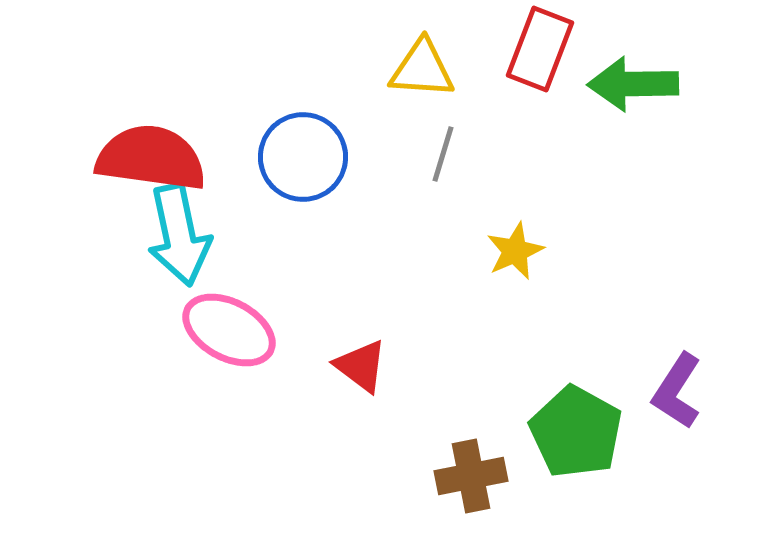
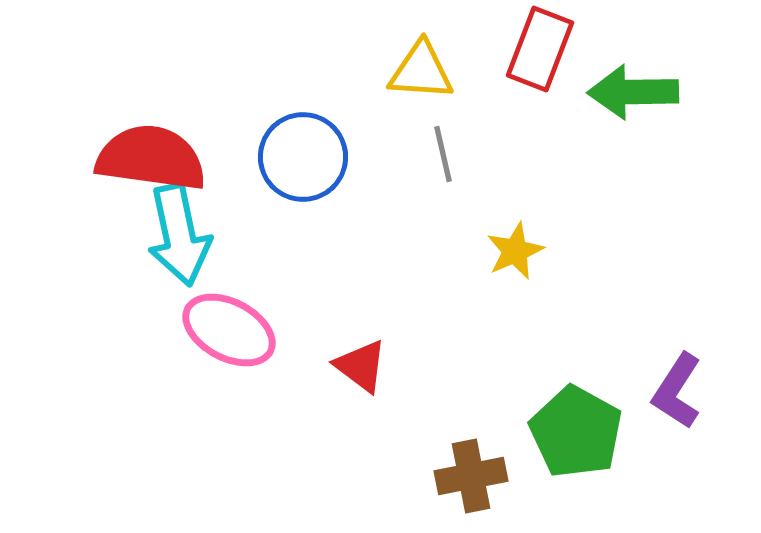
yellow triangle: moved 1 px left, 2 px down
green arrow: moved 8 px down
gray line: rotated 30 degrees counterclockwise
